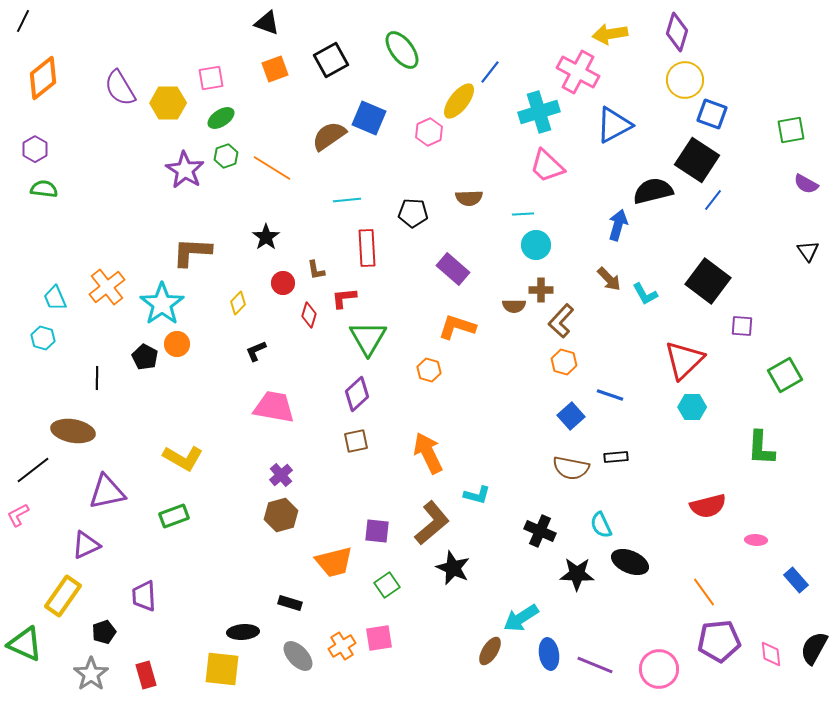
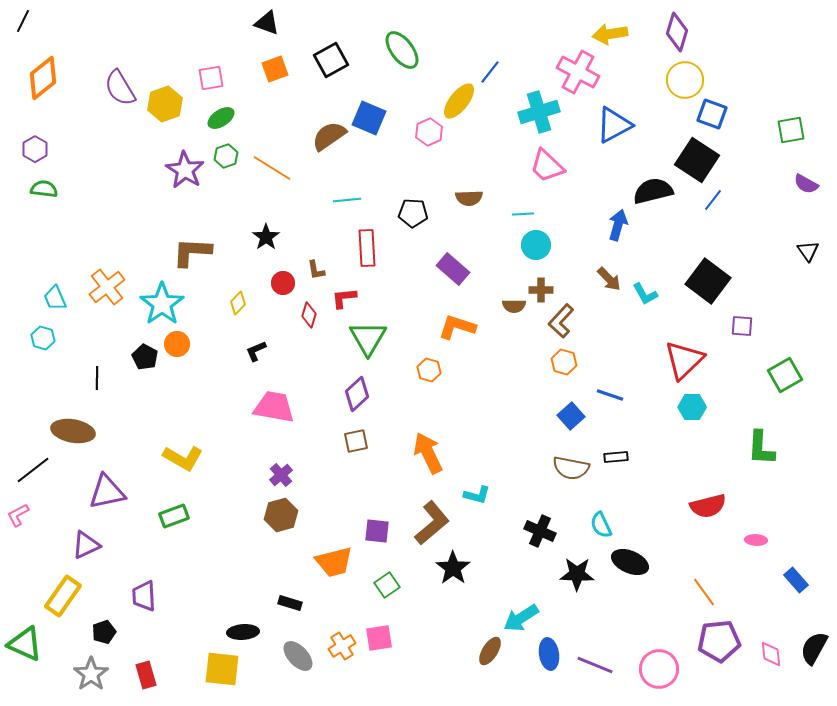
yellow hexagon at (168, 103): moved 3 px left, 1 px down; rotated 20 degrees counterclockwise
black star at (453, 568): rotated 12 degrees clockwise
